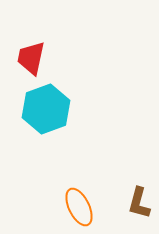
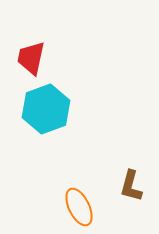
brown L-shape: moved 8 px left, 17 px up
